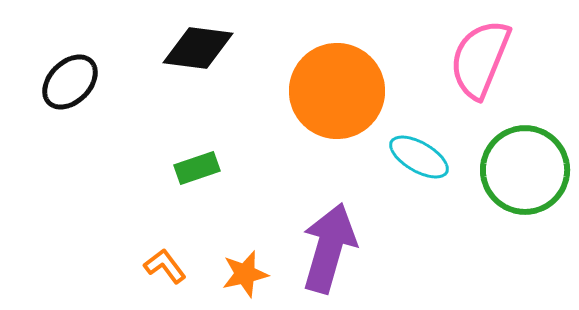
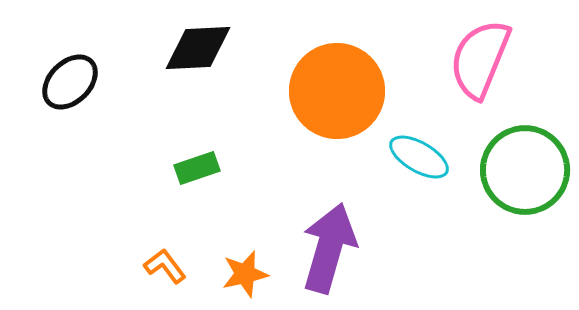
black diamond: rotated 10 degrees counterclockwise
